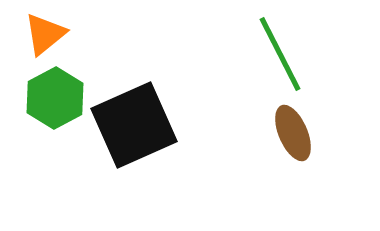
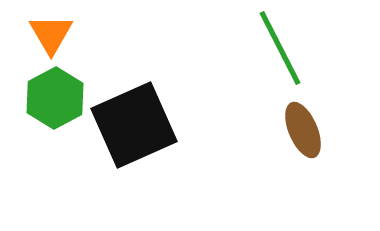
orange triangle: moved 6 px right; rotated 21 degrees counterclockwise
green line: moved 6 px up
brown ellipse: moved 10 px right, 3 px up
